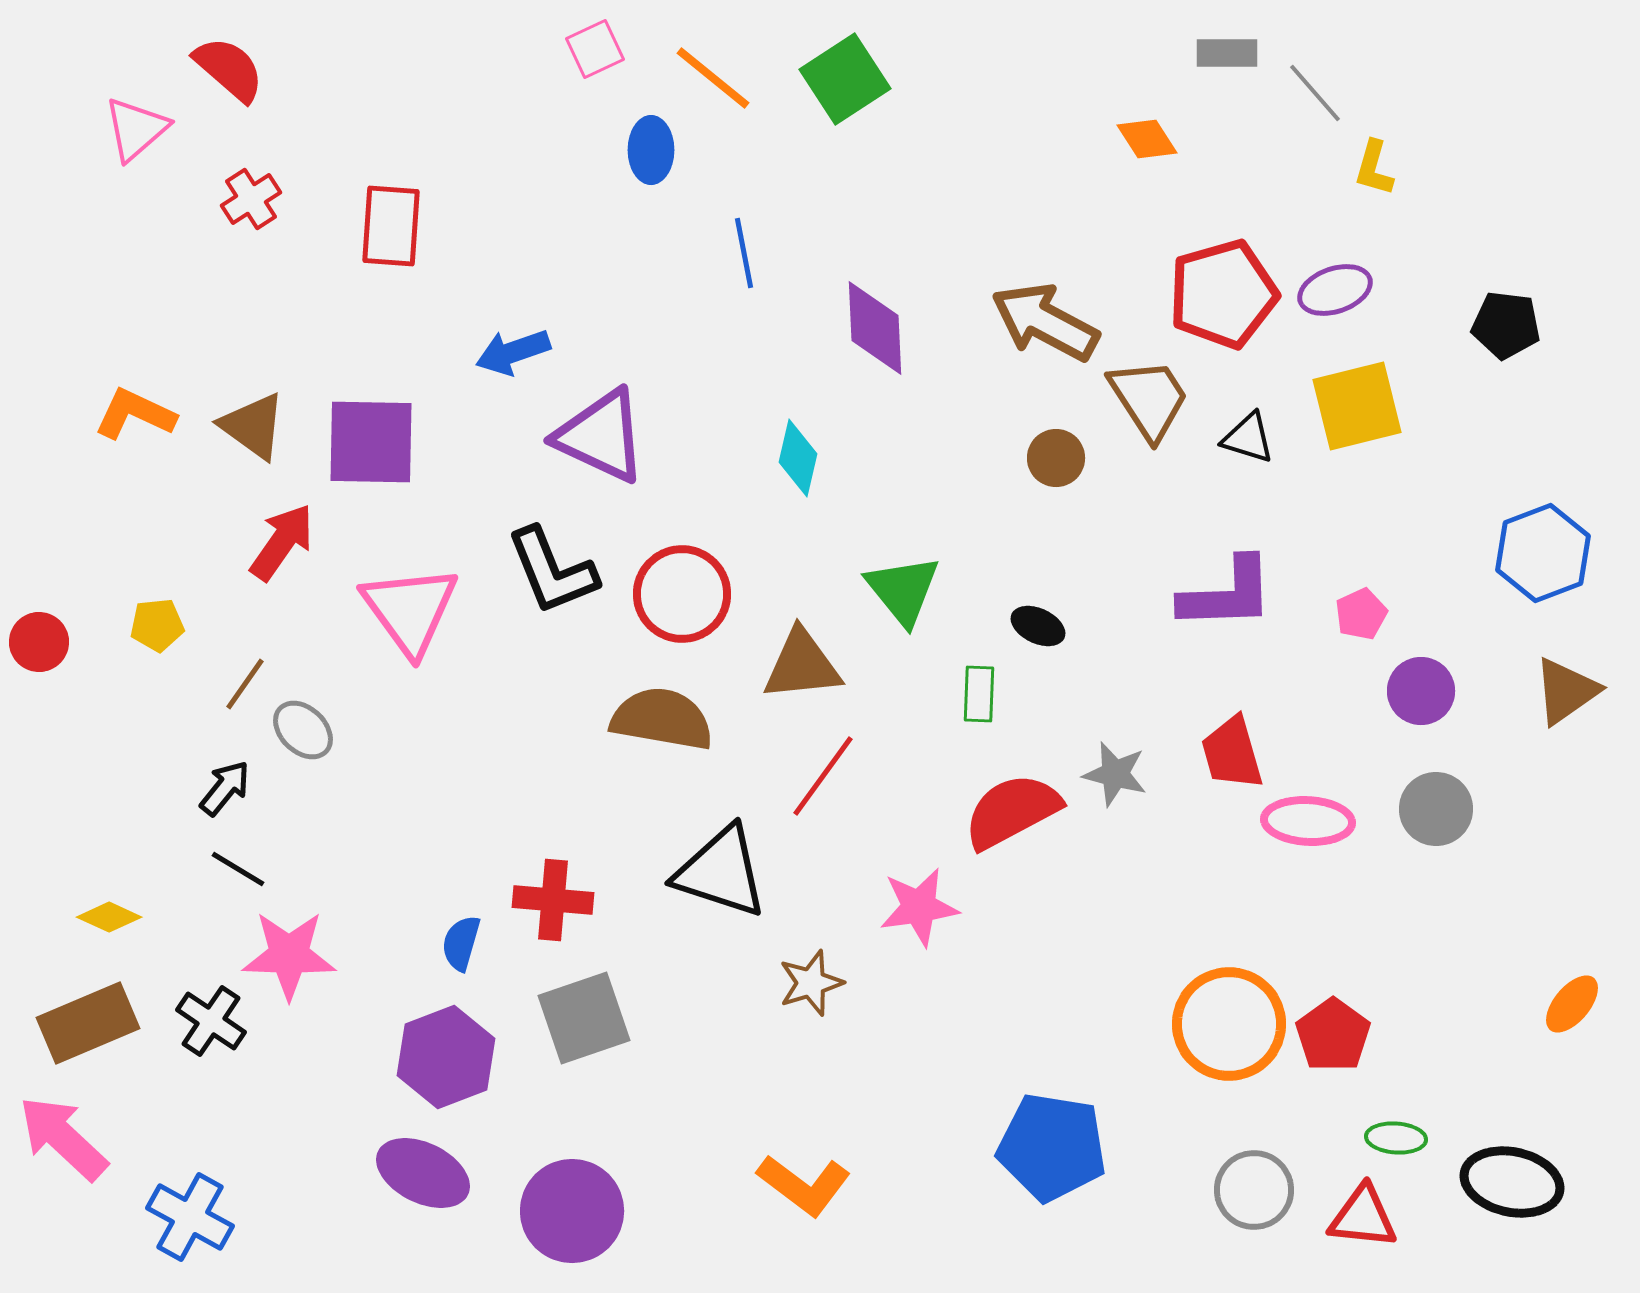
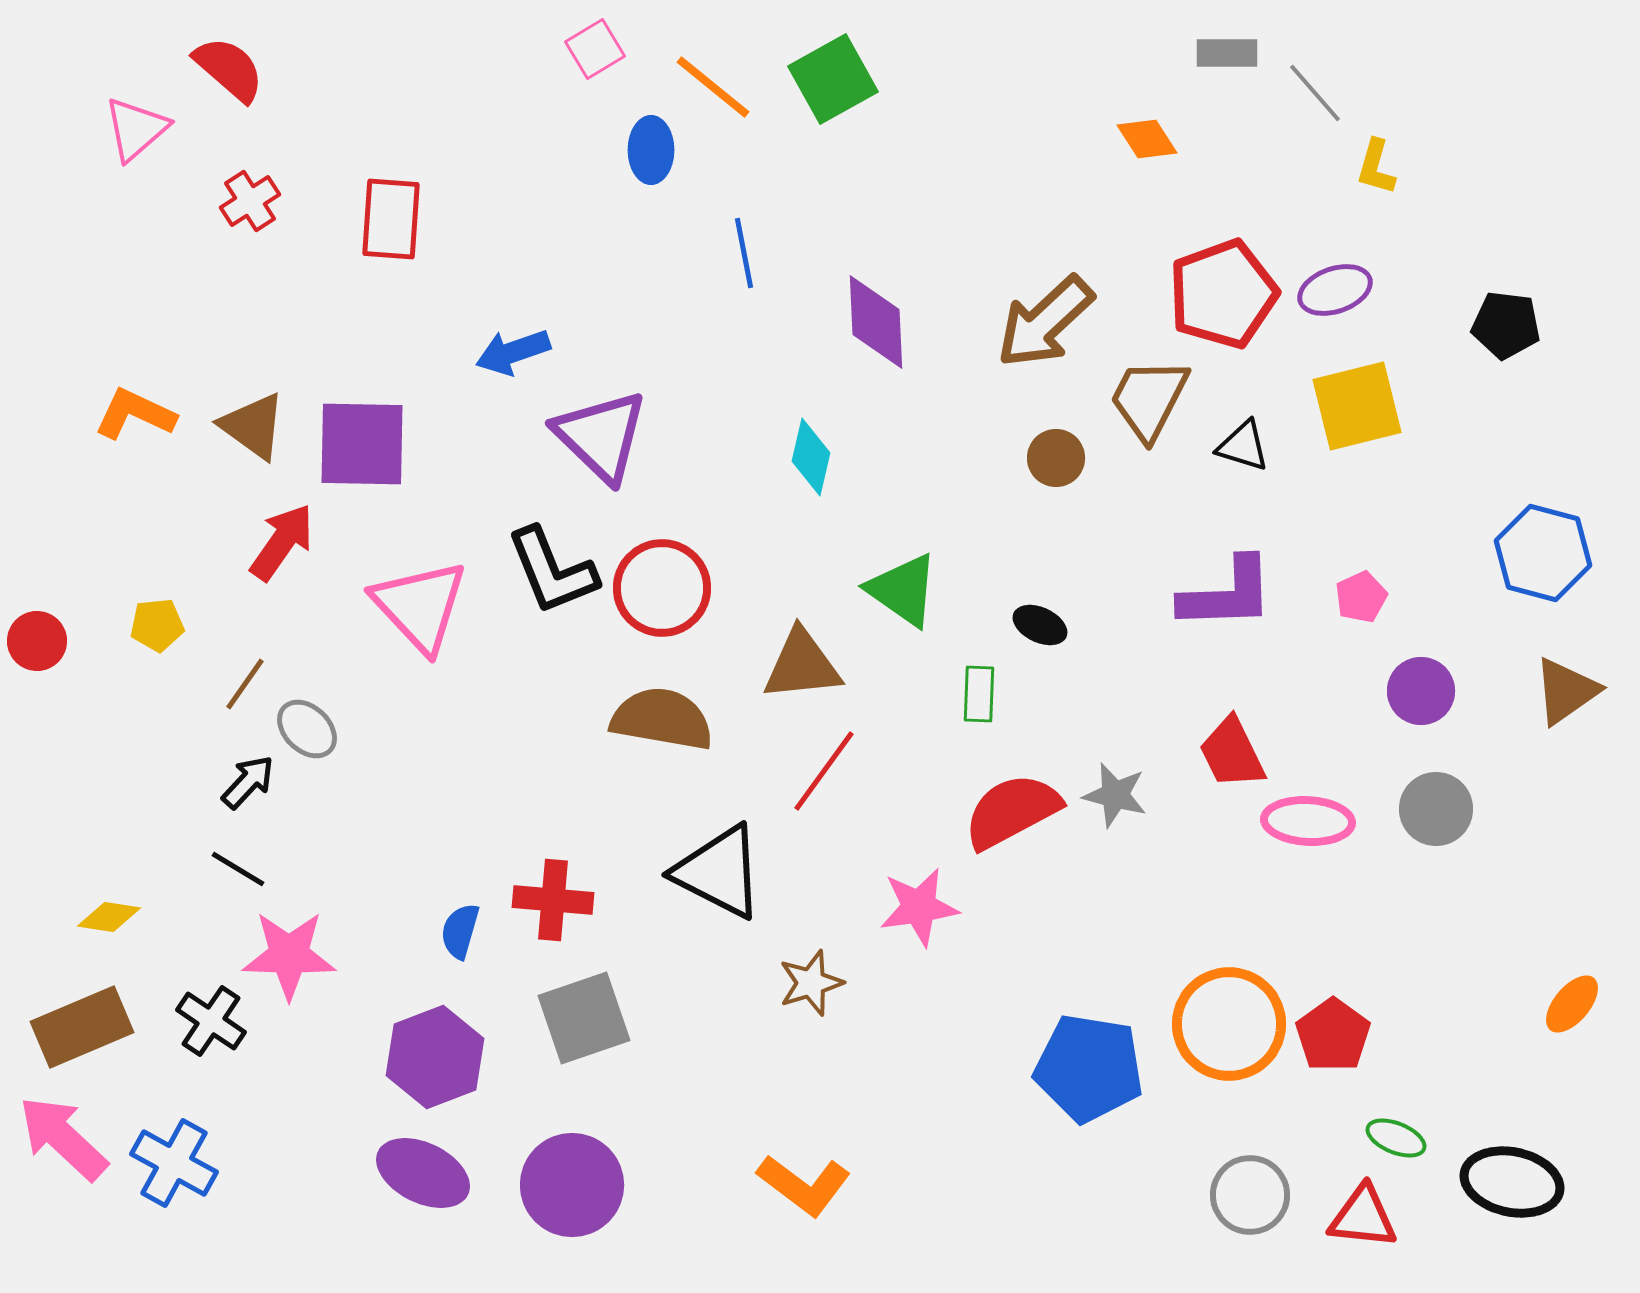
pink square at (595, 49): rotated 6 degrees counterclockwise
orange line at (713, 78): moved 9 px down
green square at (845, 79): moved 12 px left; rotated 4 degrees clockwise
yellow L-shape at (1374, 168): moved 2 px right, 1 px up
red cross at (251, 199): moved 1 px left, 2 px down
red rectangle at (391, 226): moved 7 px up
red pentagon at (1223, 294): rotated 4 degrees counterclockwise
brown arrow at (1045, 322): rotated 71 degrees counterclockwise
purple diamond at (875, 328): moved 1 px right, 6 px up
brown trapezoid at (1149, 399): rotated 120 degrees counterclockwise
purple triangle at (601, 436): rotated 19 degrees clockwise
black triangle at (1248, 438): moved 5 px left, 8 px down
purple square at (371, 442): moved 9 px left, 2 px down
cyan diamond at (798, 458): moved 13 px right, 1 px up
blue hexagon at (1543, 553): rotated 24 degrees counterclockwise
green triangle at (903, 590): rotated 16 degrees counterclockwise
red circle at (682, 594): moved 20 px left, 6 px up
pink triangle at (410, 610): moved 10 px right, 4 px up; rotated 7 degrees counterclockwise
pink pentagon at (1361, 614): moved 17 px up
black ellipse at (1038, 626): moved 2 px right, 1 px up
red circle at (39, 642): moved 2 px left, 1 px up
gray ellipse at (303, 730): moved 4 px right, 1 px up
red trapezoid at (1232, 753): rotated 10 degrees counterclockwise
gray star at (1115, 774): moved 21 px down
red line at (823, 776): moved 1 px right, 5 px up
black arrow at (225, 788): moved 23 px right, 6 px up; rotated 4 degrees clockwise
black triangle at (721, 872): moved 2 px left; rotated 9 degrees clockwise
yellow diamond at (109, 917): rotated 16 degrees counterclockwise
blue semicircle at (461, 943): moved 1 px left, 12 px up
brown rectangle at (88, 1023): moved 6 px left, 4 px down
purple hexagon at (446, 1057): moved 11 px left
green ellipse at (1396, 1138): rotated 18 degrees clockwise
blue pentagon at (1052, 1147): moved 37 px right, 79 px up
gray circle at (1254, 1190): moved 4 px left, 5 px down
purple circle at (572, 1211): moved 26 px up
blue cross at (190, 1217): moved 16 px left, 54 px up
